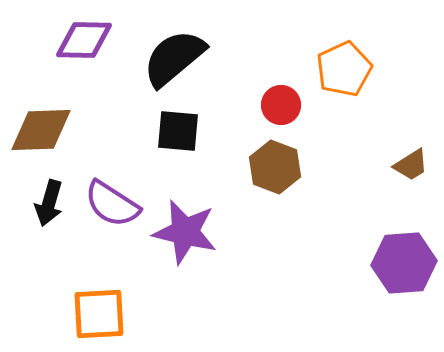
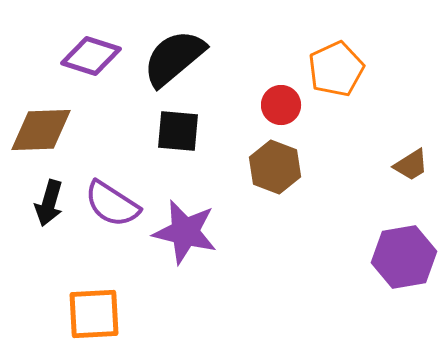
purple diamond: moved 7 px right, 16 px down; rotated 16 degrees clockwise
orange pentagon: moved 8 px left
purple hexagon: moved 6 px up; rotated 6 degrees counterclockwise
orange square: moved 5 px left
